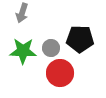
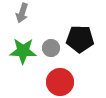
red circle: moved 9 px down
